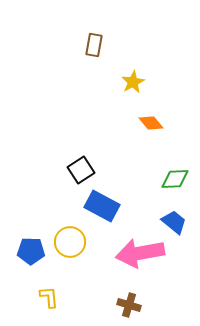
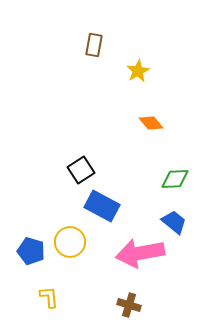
yellow star: moved 5 px right, 11 px up
blue pentagon: rotated 16 degrees clockwise
